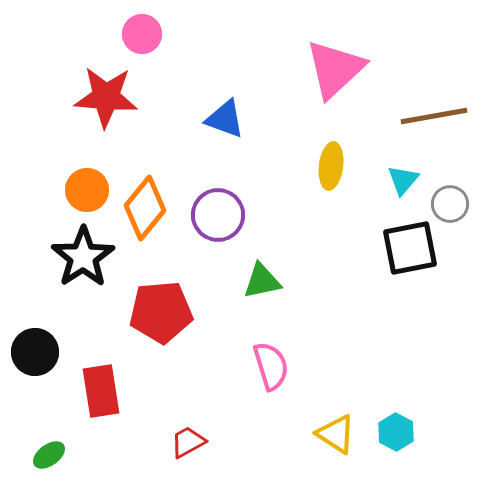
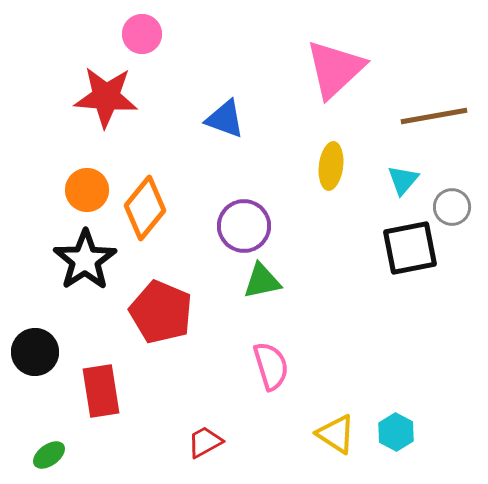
gray circle: moved 2 px right, 3 px down
purple circle: moved 26 px right, 11 px down
black star: moved 2 px right, 3 px down
red pentagon: rotated 28 degrees clockwise
red trapezoid: moved 17 px right
